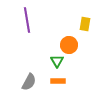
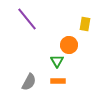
purple line: moved 1 px up; rotated 30 degrees counterclockwise
